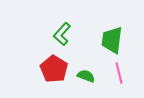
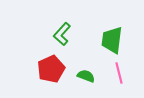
red pentagon: moved 3 px left; rotated 16 degrees clockwise
